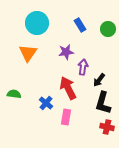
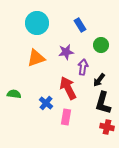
green circle: moved 7 px left, 16 px down
orange triangle: moved 8 px right, 5 px down; rotated 36 degrees clockwise
